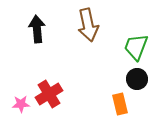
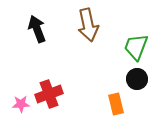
black arrow: rotated 16 degrees counterclockwise
red cross: rotated 12 degrees clockwise
orange rectangle: moved 4 px left
